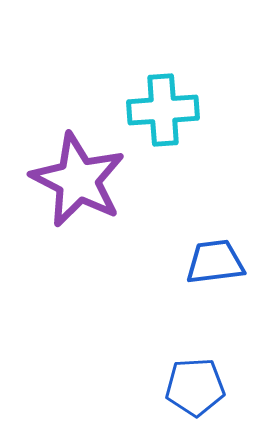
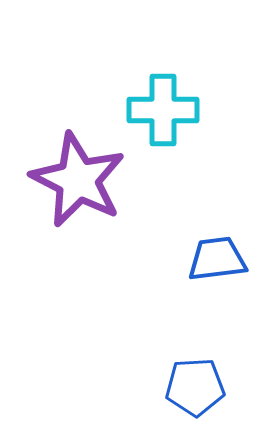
cyan cross: rotated 4 degrees clockwise
blue trapezoid: moved 2 px right, 3 px up
